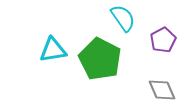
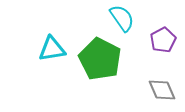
cyan semicircle: moved 1 px left
cyan triangle: moved 1 px left, 1 px up
